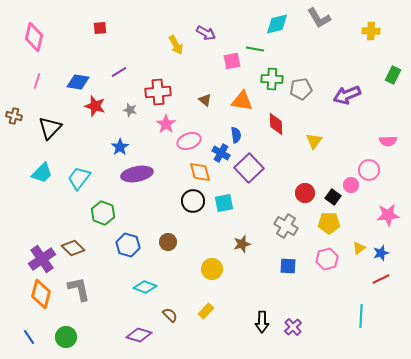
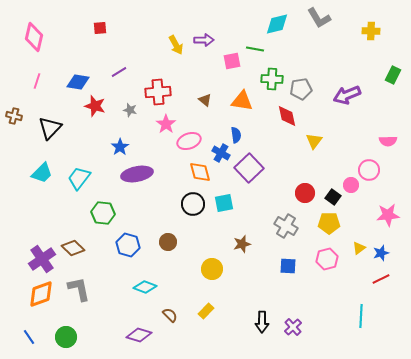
purple arrow at (206, 33): moved 2 px left, 7 px down; rotated 30 degrees counterclockwise
red diamond at (276, 124): moved 11 px right, 8 px up; rotated 10 degrees counterclockwise
black circle at (193, 201): moved 3 px down
green hexagon at (103, 213): rotated 15 degrees counterclockwise
orange diamond at (41, 294): rotated 56 degrees clockwise
